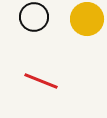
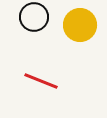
yellow circle: moved 7 px left, 6 px down
